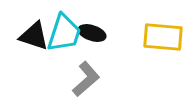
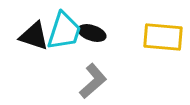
cyan trapezoid: moved 2 px up
gray L-shape: moved 7 px right, 2 px down
